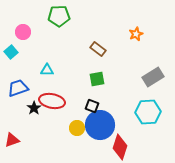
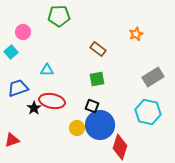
cyan hexagon: rotated 15 degrees clockwise
